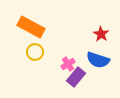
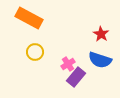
orange rectangle: moved 2 px left, 9 px up
blue semicircle: moved 2 px right
